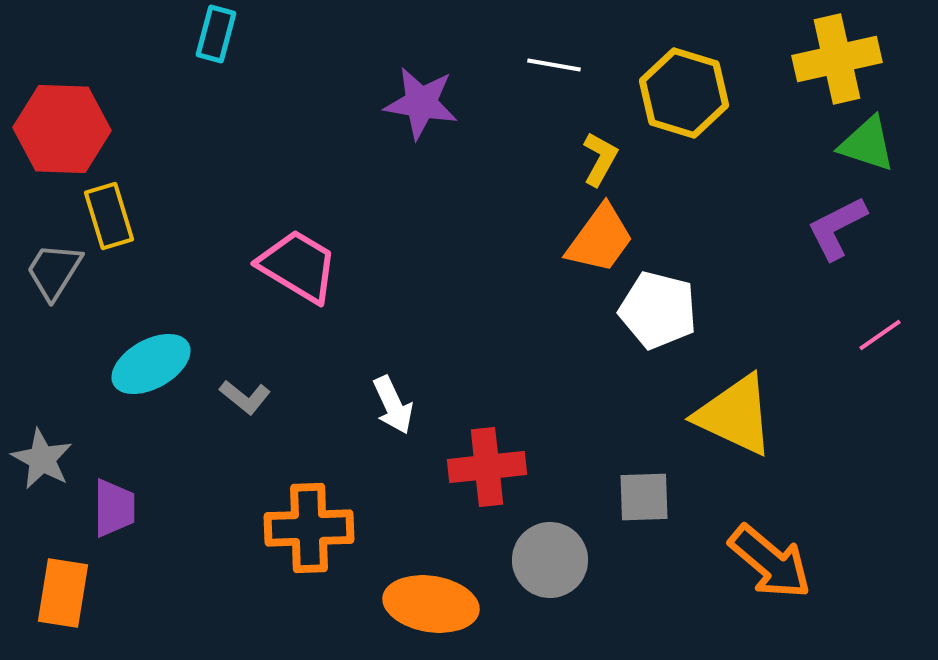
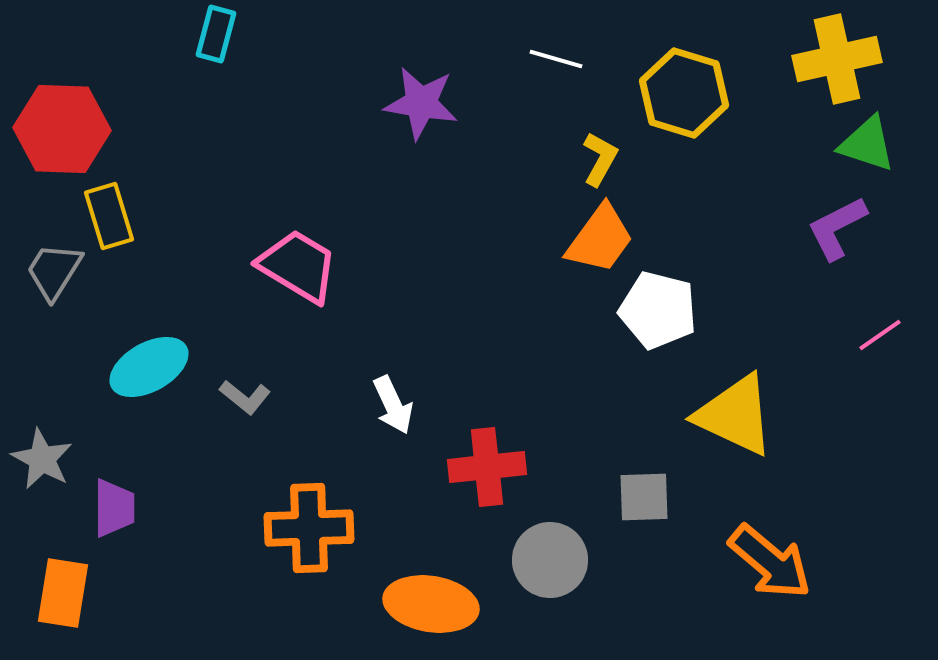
white line: moved 2 px right, 6 px up; rotated 6 degrees clockwise
cyan ellipse: moved 2 px left, 3 px down
